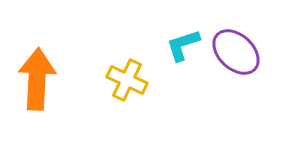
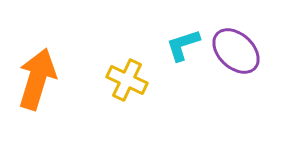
purple ellipse: moved 1 px up
orange arrow: rotated 14 degrees clockwise
